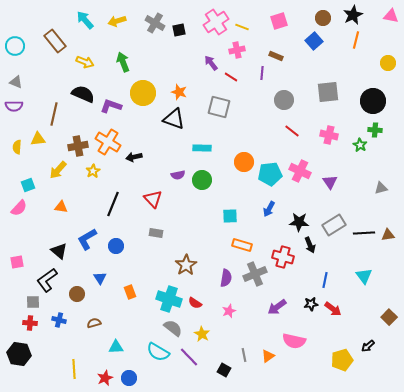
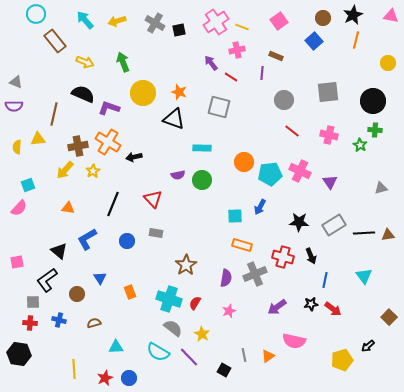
pink square at (279, 21): rotated 18 degrees counterclockwise
cyan circle at (15, 46): moved 21 px right, 32 px up
purple L-shape at (111, 106): moved 2 px left, 2 px down
yellow arrow at (58, 170): moved 7 px right
orange triangle at (61, 207): moved 7 px right, 1 px down
blue arrow at (269, 209): moved 9 px left, 2 px up
cyan square at (230, 216): moved 5 px right
black arrow at (310, 245): moved 1 px right, 11 px down
blue circle at (116, 246): moved 11 px right, 5 px up
red semicircle at (195, 303): rotated 88 degrees clockwise
